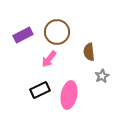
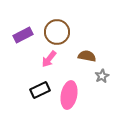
brown semicircle: moved 2 px left, 4 px down; rotated 108 degrees clockwise
